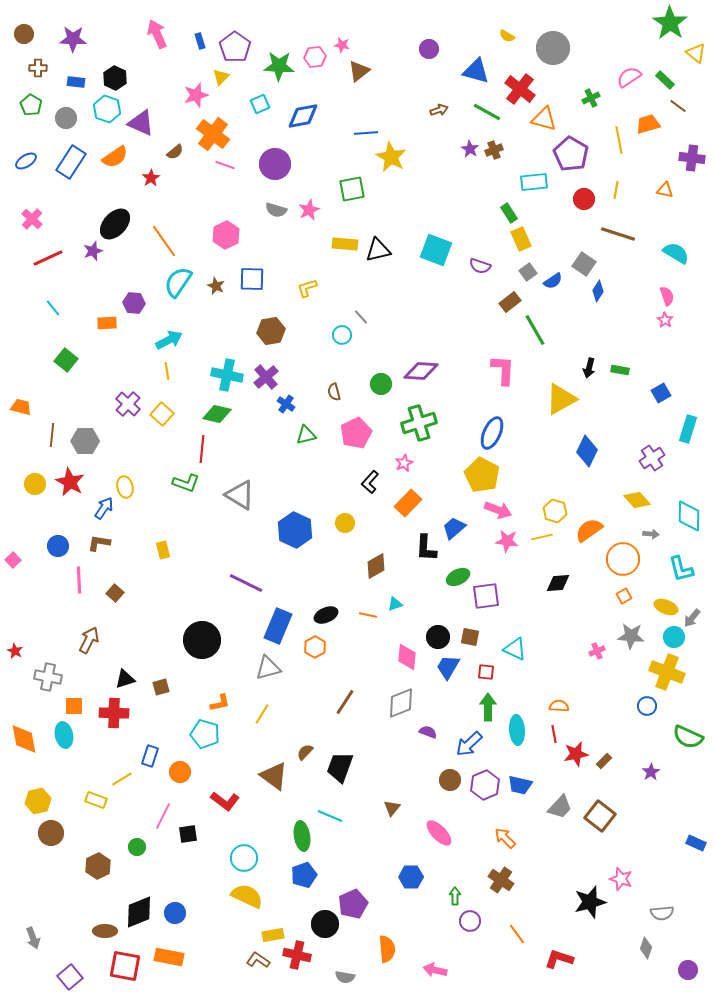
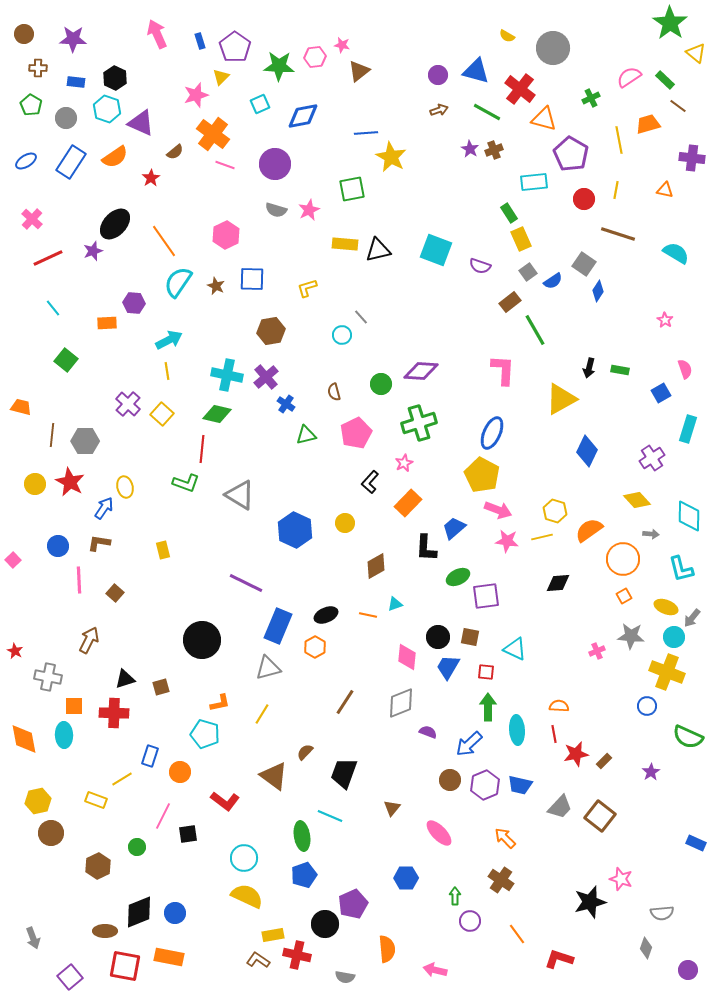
purple circle at (429, 49): moved 9 px right, 26 px down
pink semicircle at (667, 296): moved 18 px right, 73 px down
cyan ellipse at (64, 735): rotated 10 degrees clockwise
black trapezoid at (340, 767): moved 4 px right, 6 px down
blue hexagon at (411, 877): moved 5 px left, 1 px down
